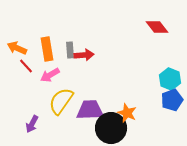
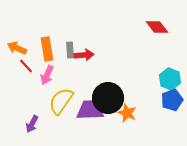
pink arrow: moved 3 px left; rotated 36 degrees counterclockwise
black circle: moved 3 px left, 30 px up
